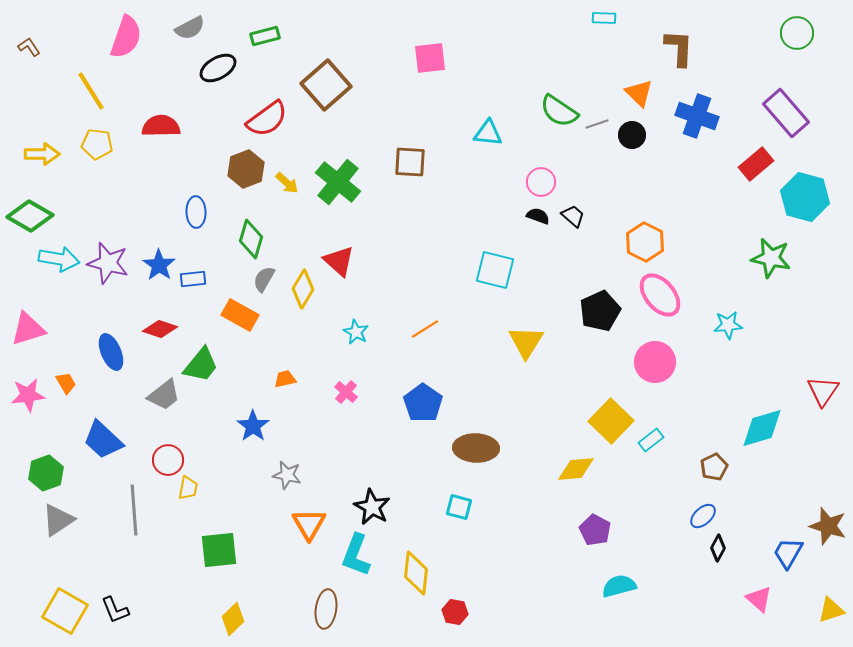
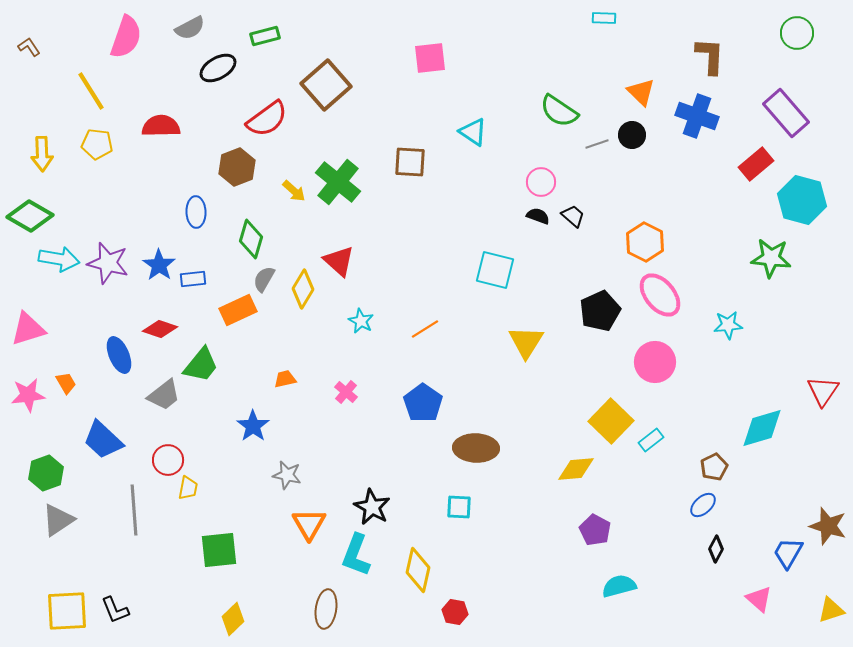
brown L-shape at (679, 48): moved 31 px right, 8 px down
orange triangle at (639, 93): moved 2 px right, 1 px up
gray line at (597, 124): moved 20 px down
cyan triangle at (488, 133): moved 15 px left, 1 px up; rotated 28 degrees clockwise
yellow arrow at (42, 154): rotated 88 degrees clockwise
brown hexagon at (246, 169): moved 9 px left, 2 px up
yellow arrow at (287, 183): moved 7 px right, 8 px down
cyan hexagon at (805, 197): moved 3 px left, 3 px down
green star at (771, 258): rotated 6 degrees counterclockwise
orange rectangle at (240, 315): moved 2 px left, 5 px up; rotated 54 degrees counterclockwise
cyan star at (356, 332): moved 5 px right, 11 px up
blue ellipse at (111, 352): moved 8 px right, 3 px down
cyan square at (459, 507): rotated 12 degrees counterclockwise
blue ellipse at (703, 516): moved 11 px up
black diamond at (718, 548): moved 2 px left, 1 px down
yellow diamond at (416, 573): moved 2 px right, 3 px up; rotated 6 degrees clockwise
yellow square at (65, 611): moved 2 px right; rotated 33 degrees counterclockwise
